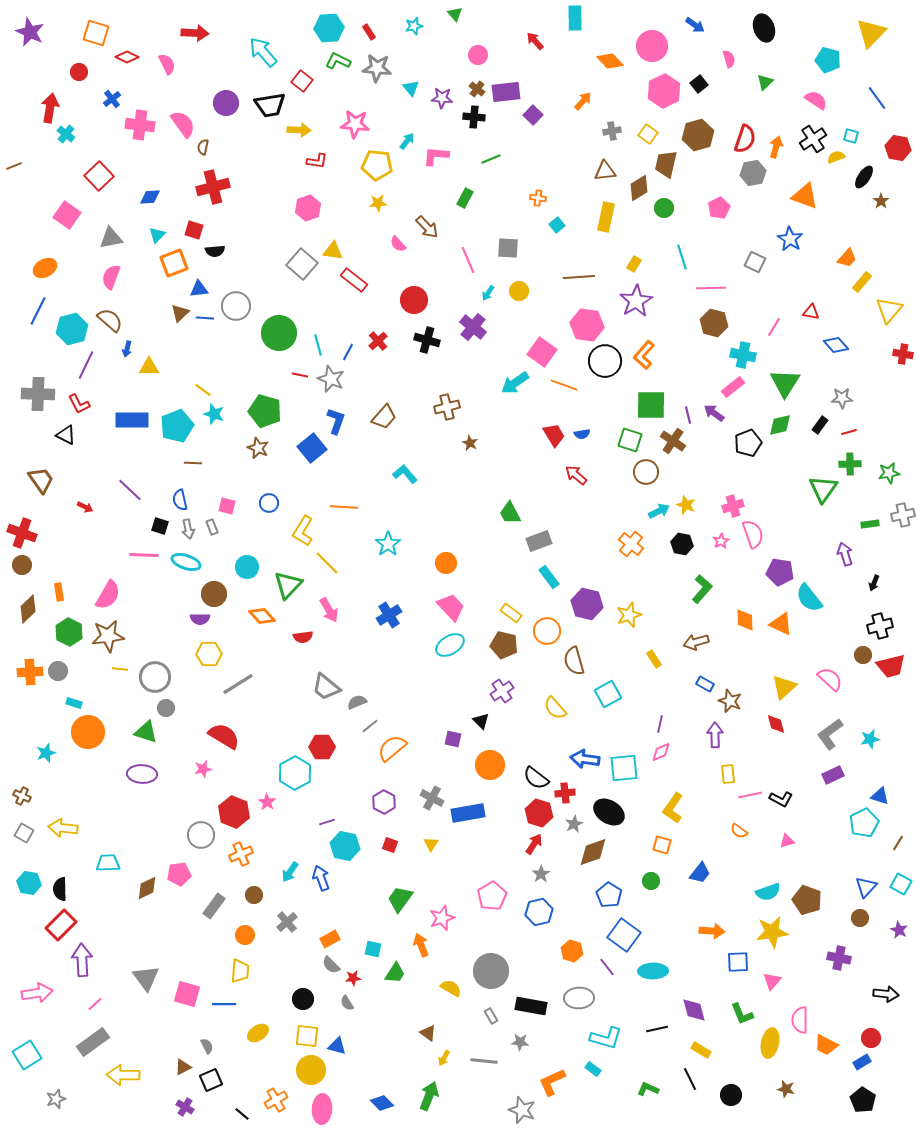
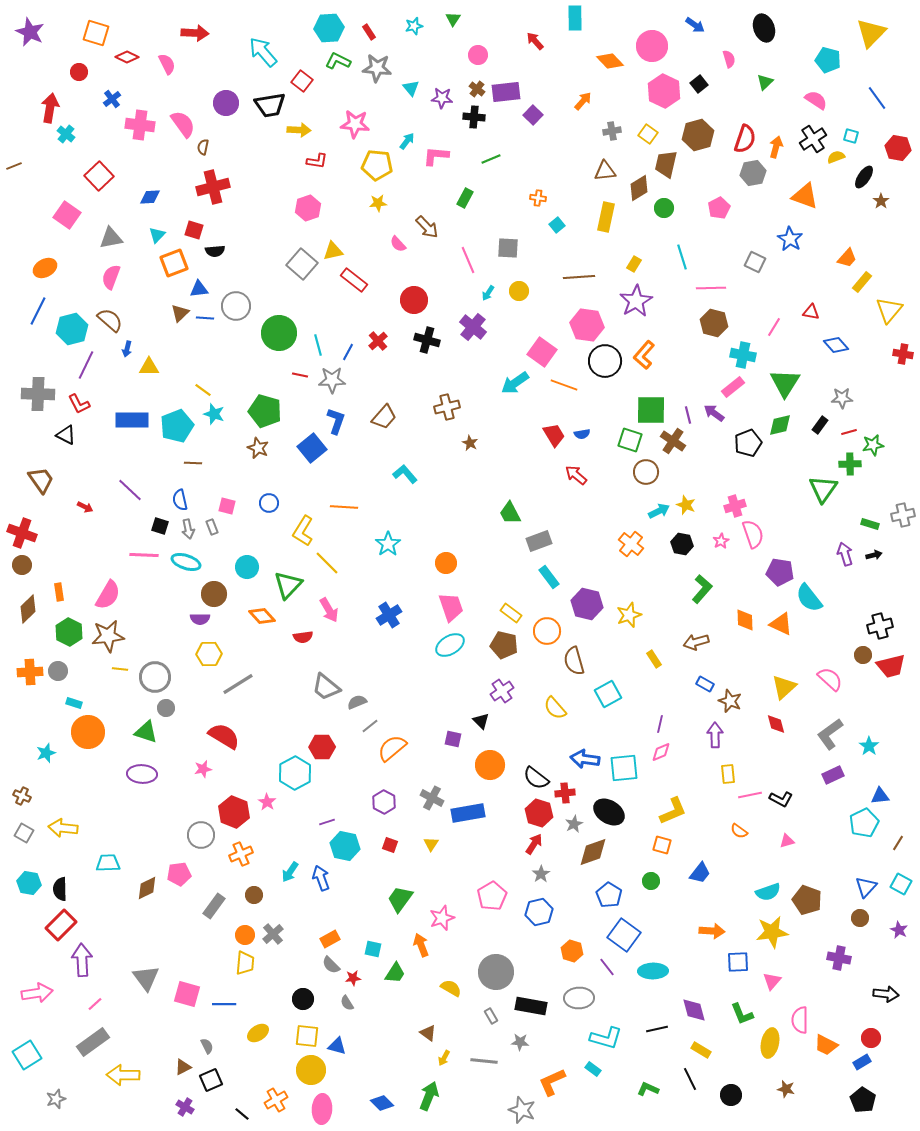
green triangle at (455, 14): moved 2 px left, 5 px down; rotated 14 degrees clockwise
pink hexagon at (664, 91): rotated 8 degrees counterclockwise
yellow triangle at (333, 251): rotated 20 degrees counterclockwise
gray star at (331, 379): moved 1 px right, 1 px down; rotated 24 degrees counterclockwise
green square at (651, 405): moved 5 px down
green star at (889, 473): moved 16 px left, 28 px up
pink cross at (733, 506): moved 2 px right
green rectangle at (870, 524): rotated 24 degrees clockwise
black arrow at (874, 583): moved 28 px up; rotated 126 degrees counterclockwise
pink trapezoid at (451, 607): rotated 24 degrees clockwise
cyan star at (870, 739): moved 1 px left, 7 px down; rotated 24 degrees counterclockwise
blue triangle at (880, 796): rotated 24 degrees counterclockwise
yellow L-shape at (673, 808): moved 3 px down; rotated 148 degrees counterclockwise
gray cross at (287, 922): moved 14 px left, 12 px down
yellow trapezoid at (240, 971): moved 5 px right, 8 px up
gray circle at (491, 971): moved 5 px right, 1 px down
